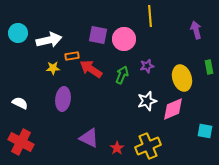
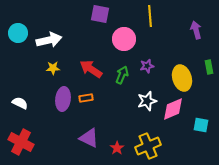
purple square: moved 2 px right, 21 px up
orange rectangle: moved 14 px right, 42 px down
cyan square: moved 4 px left, 6 px up
